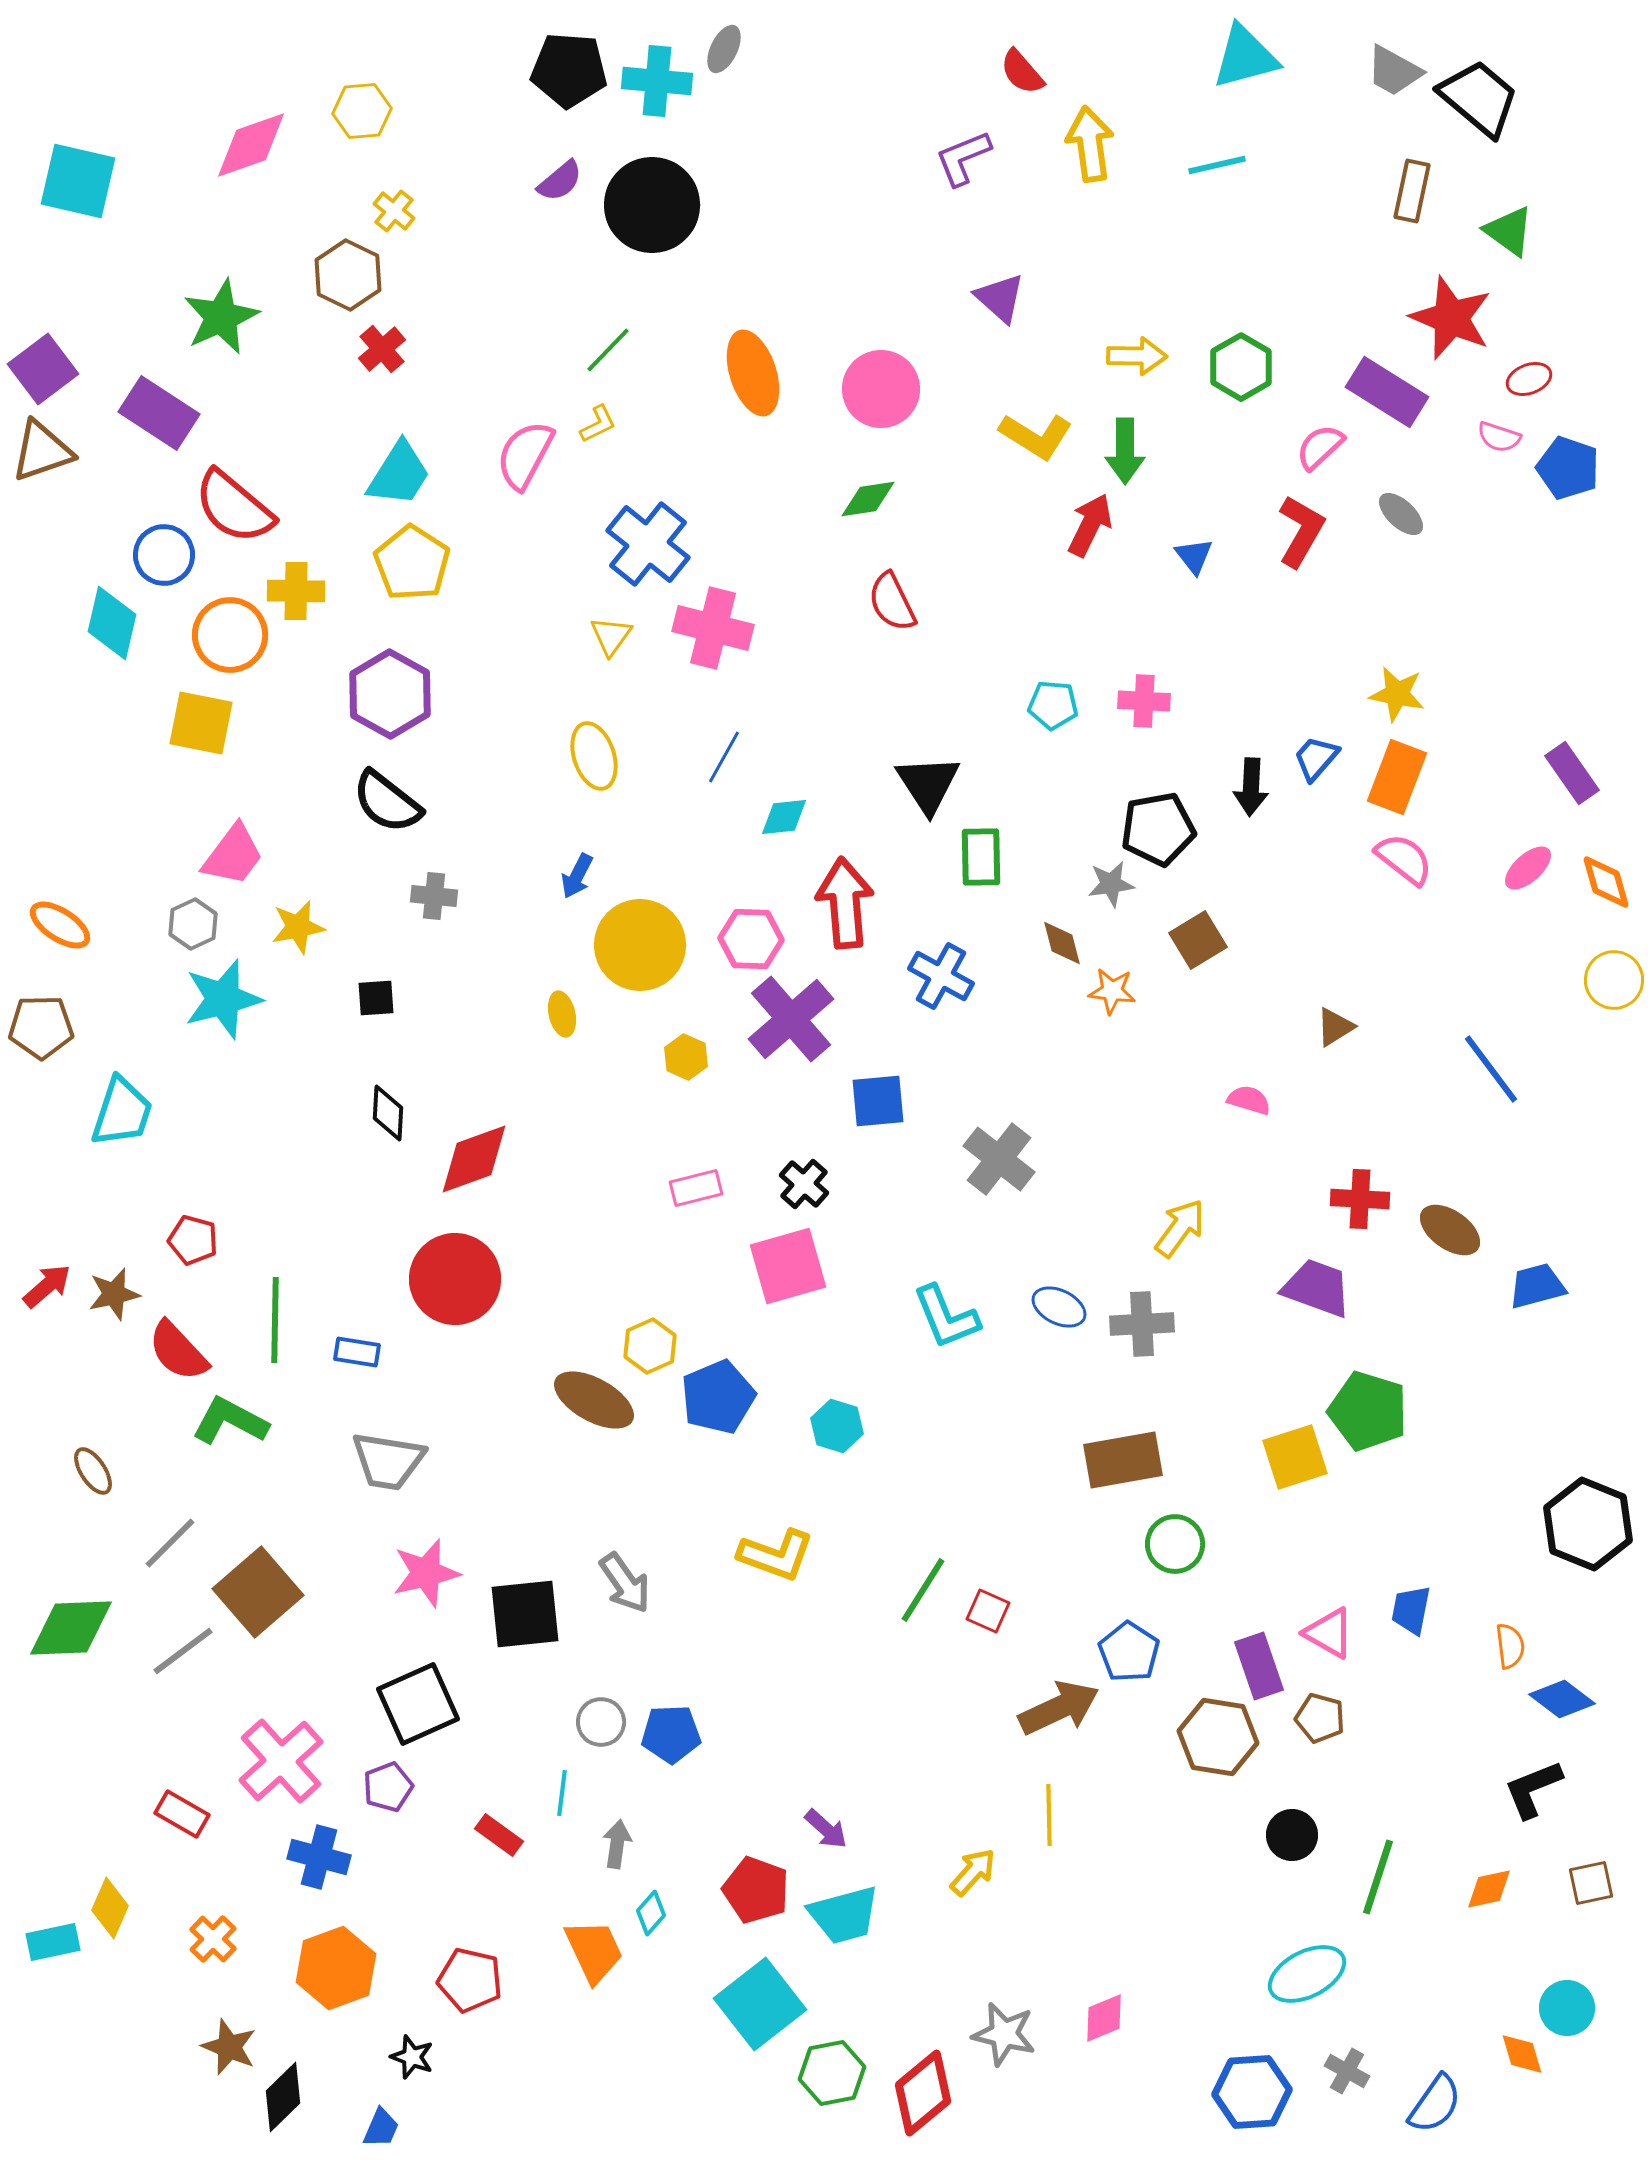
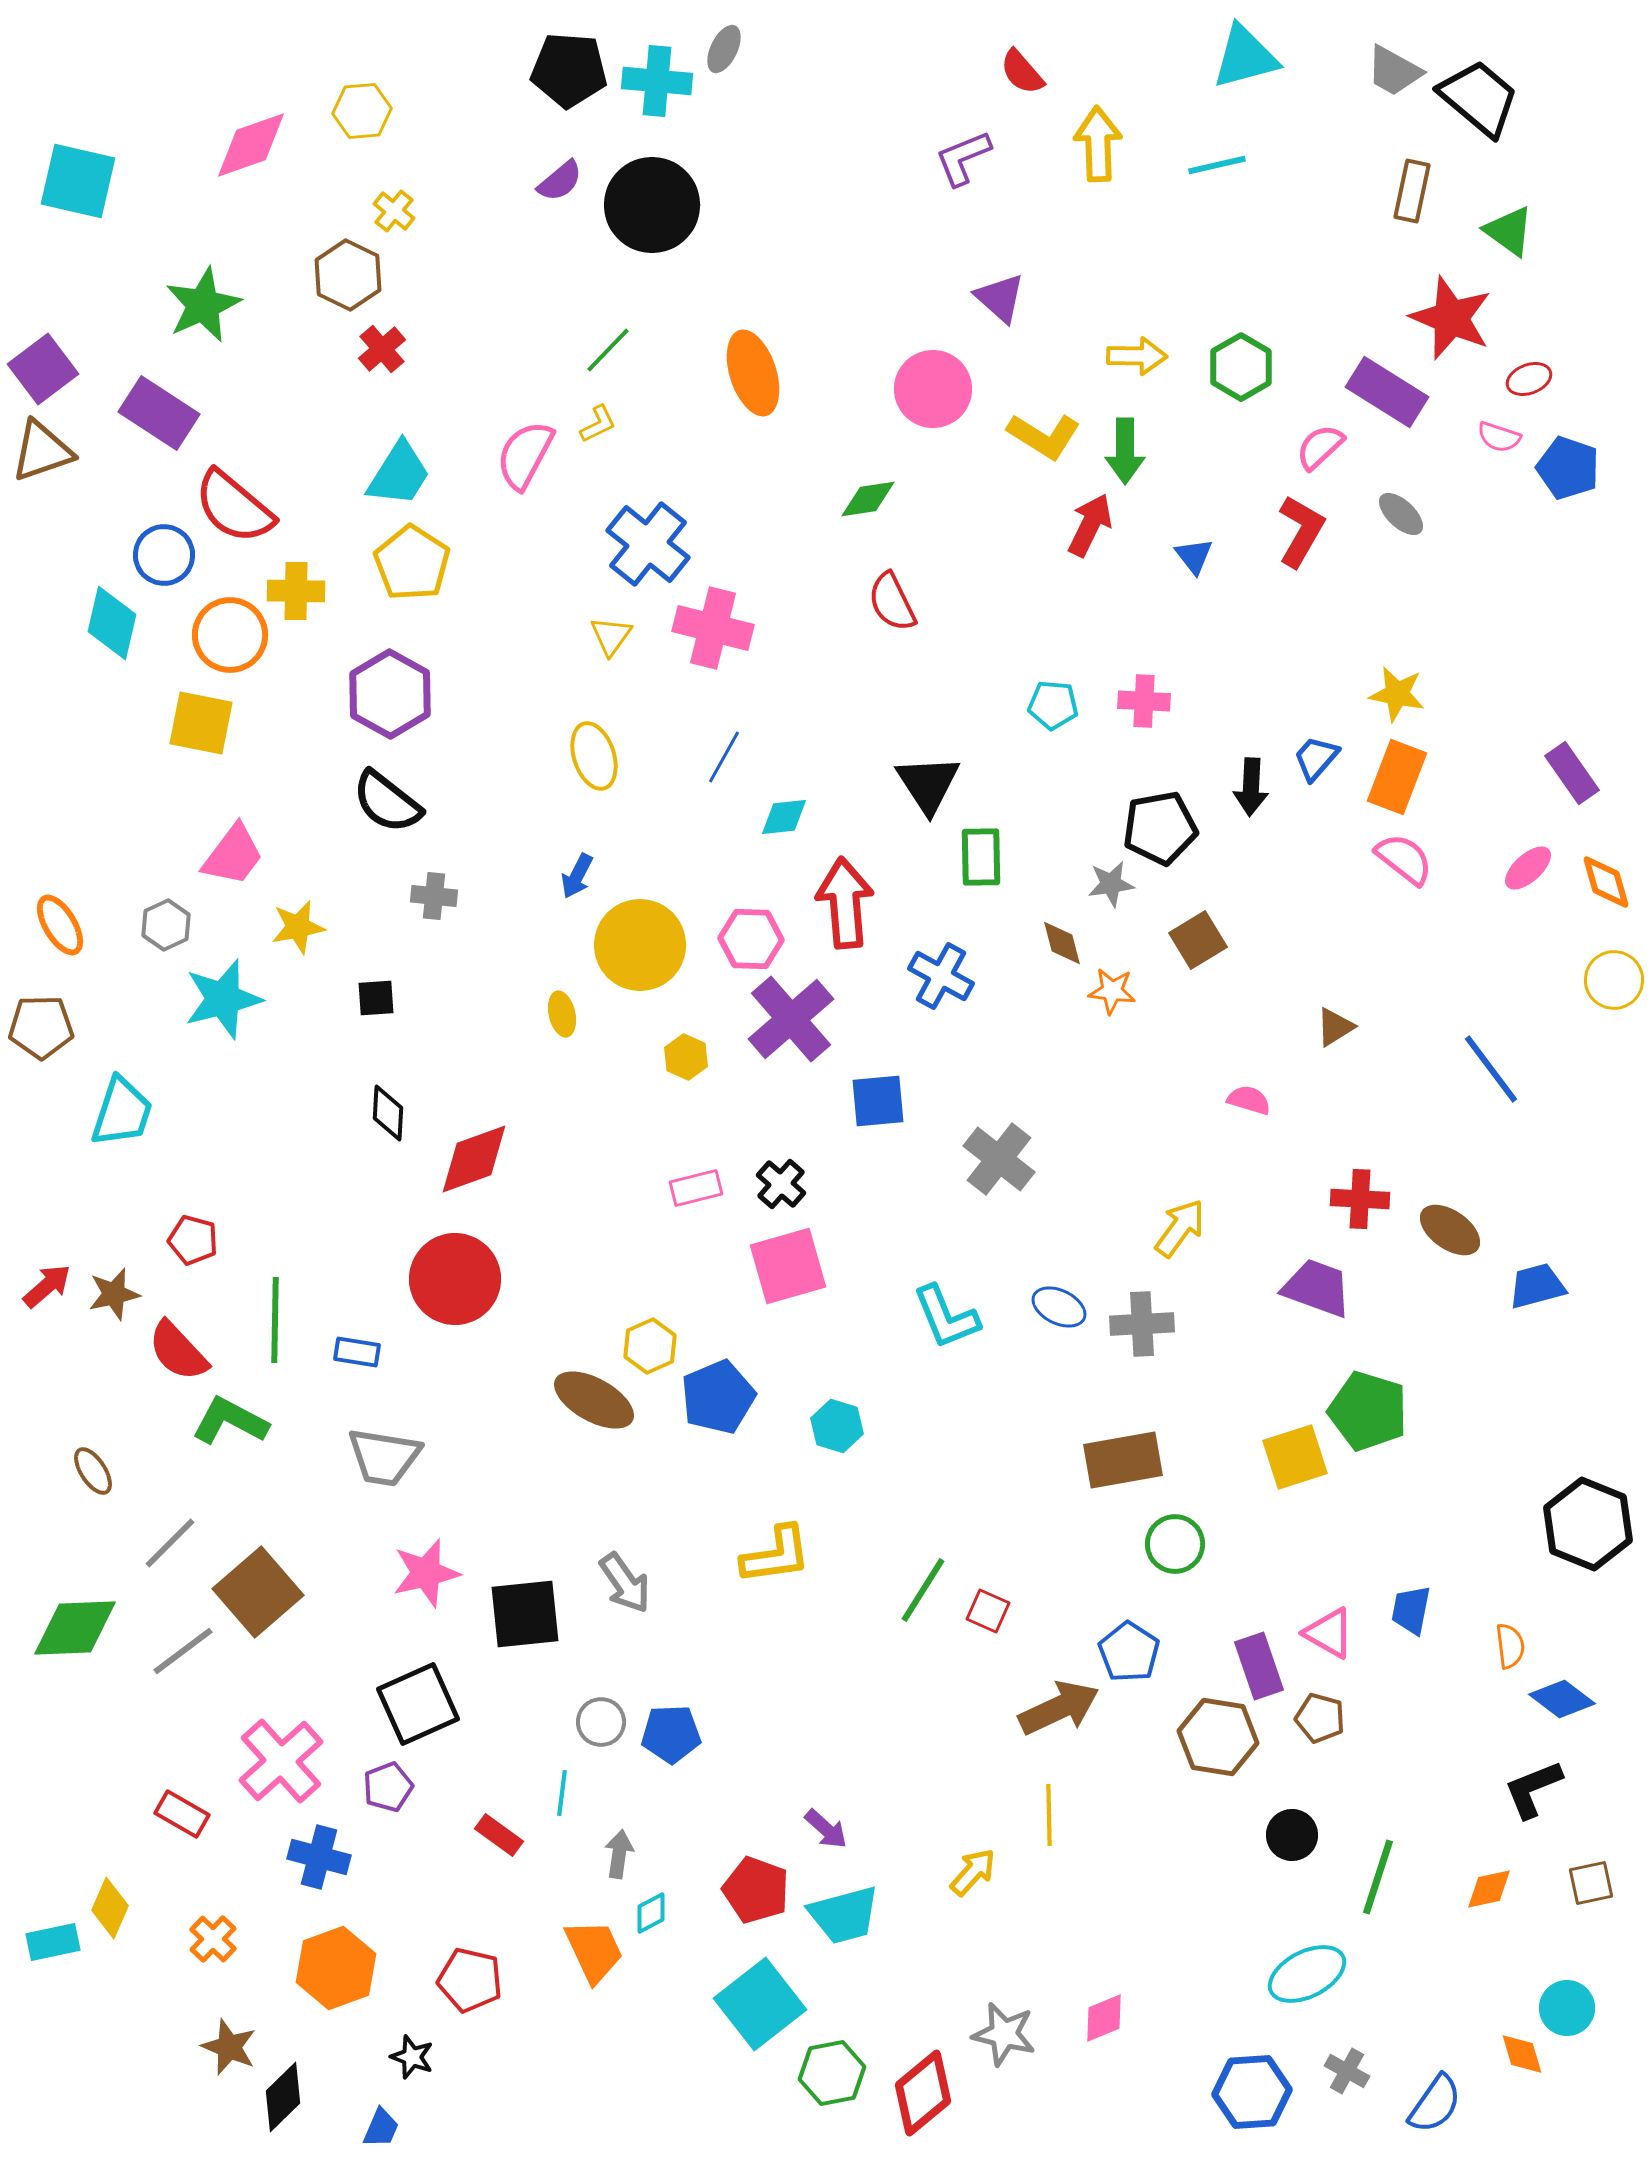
yellow arrow at (1090, 144): moved 8 px right; rotated 6 degrees clockwise
green star at (221, 317): moved 18 px left, 12 px up
pink circle at (881, 389): moved 52 px right
yellow L-shape at (1036, 436): moved 8 px right
black pentagon at (1158, 829): moved 2 px right, 1 px up
gray hexagon at (193, 924): moved 27 px left, 1 px down
orange ellipse at (60, 925): rotated 26 degrees clockwise
black cross at (804, 1184): moved 23 px left
gray trapezoid at (388, 1461): moved 4 px left, 4 px up
yellow L-shape at (776, 1555): rotated 28 degrees counterclockwise
green diamond at (71, 1628): moved 4 px right
gray arrow at (617, 1844): moved 2 px right, 10 px down
cyan diamond at (651, 1913): rotated 21 degrees clockwise
